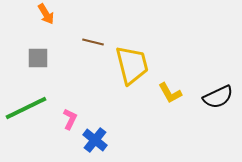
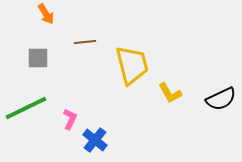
brown line: moved 8 px left; rotated 20 degrees counterclockwise
black semicircle: moved 3 px right, 2 px down
